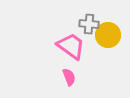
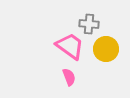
yellow circle: moved 2 px left, 14 px down
pink trapezoid: moved 1 px left
